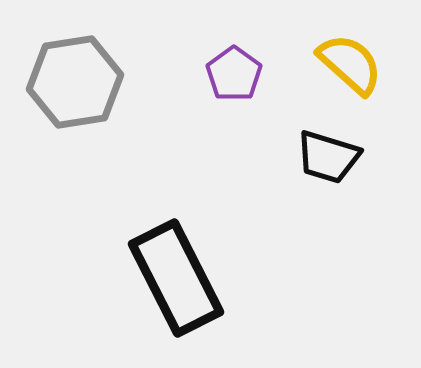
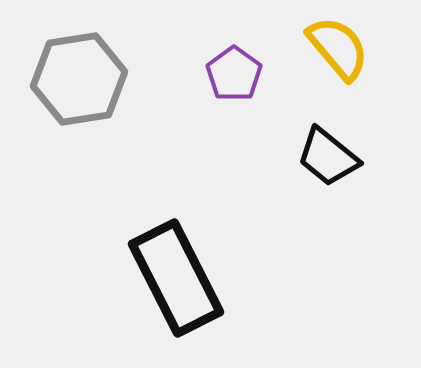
yellow semicircle: moved 12 px left, 16 px up; rotated 8 degrees clockwise
gray hexagon: moved 4 px right, 3 px up
black trapezoid: rotated 22 degrees clockwise
